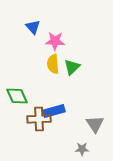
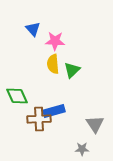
blue triangle: moved 2 px down
green triangle: moved 3 px down
